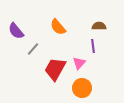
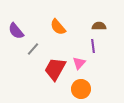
orange circle: moved 1 px left, 1 px down
